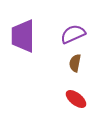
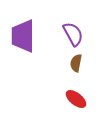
purple semicircle: rotated 85 degrees clockwise
brown semicircle: moved 1 px right
